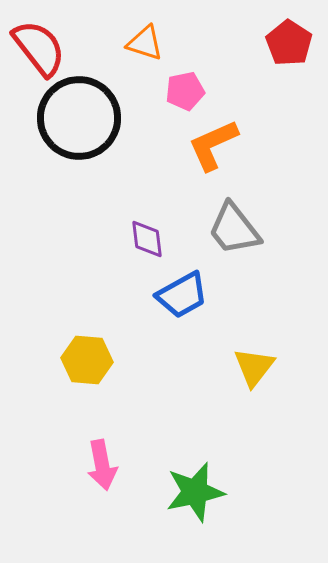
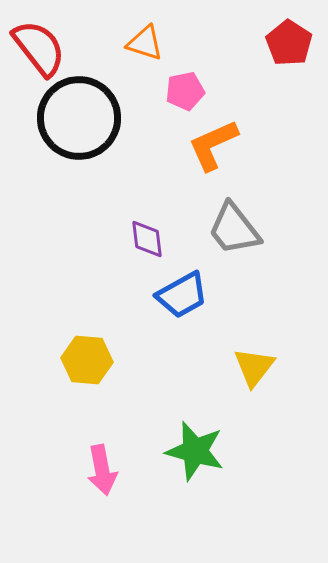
pink arrow: moved 5 px down
green star: moved 41 px up; rotated 28 degrees clockwise
